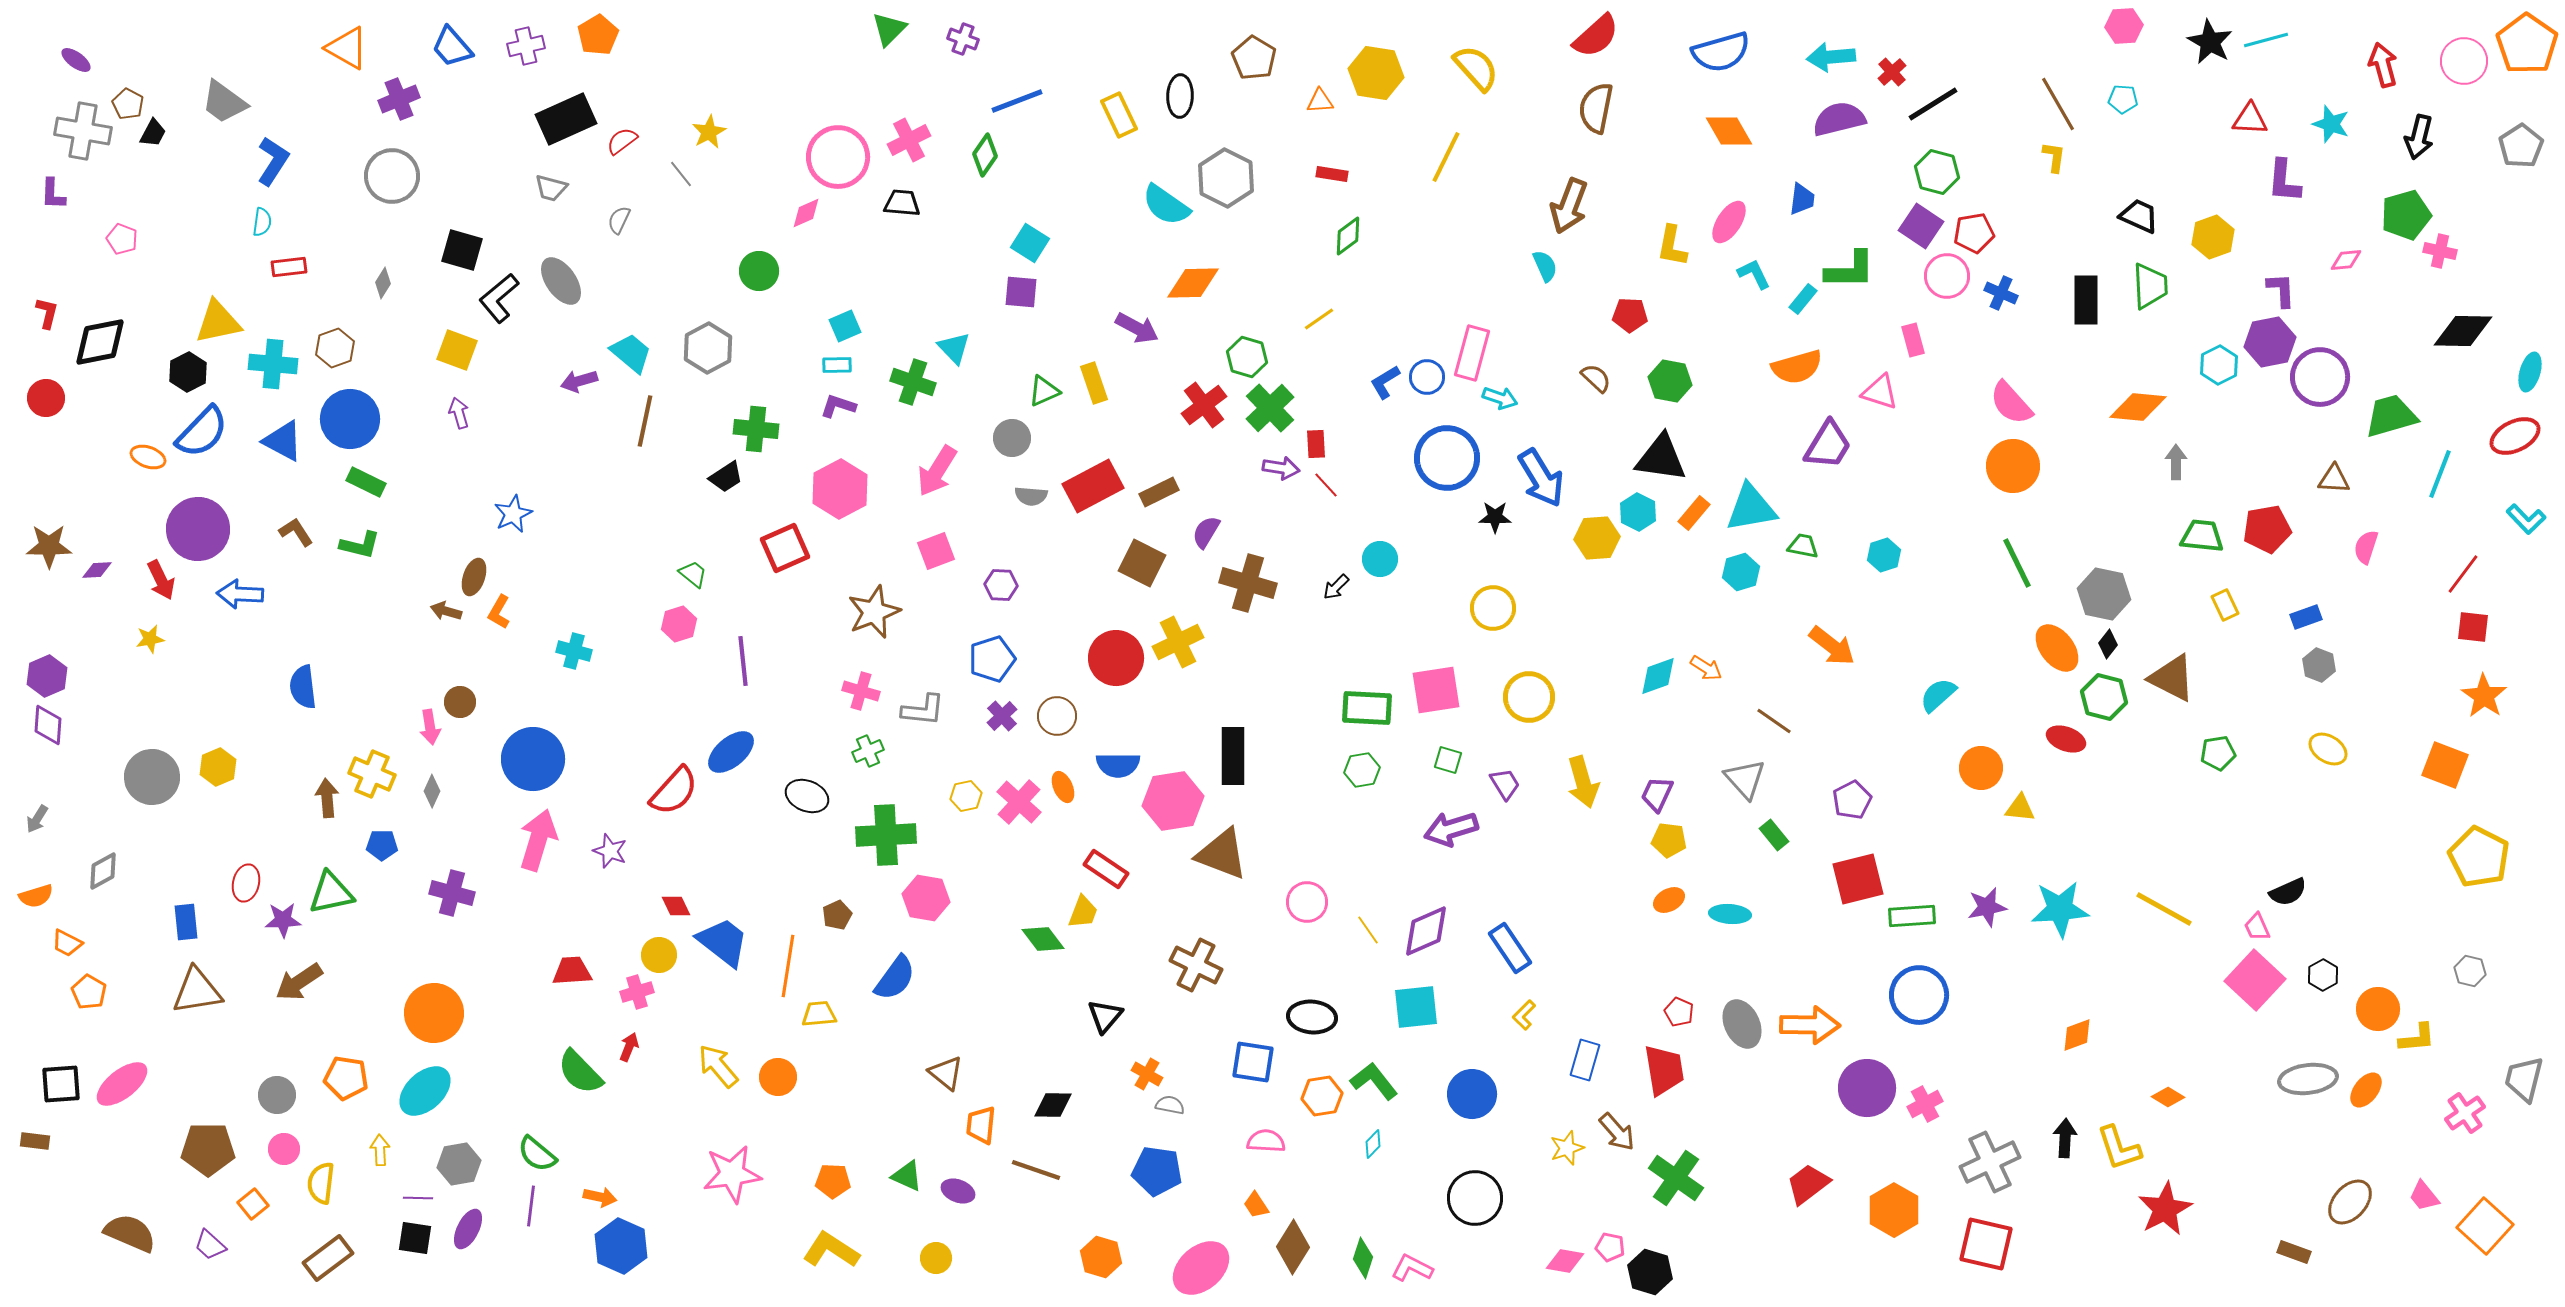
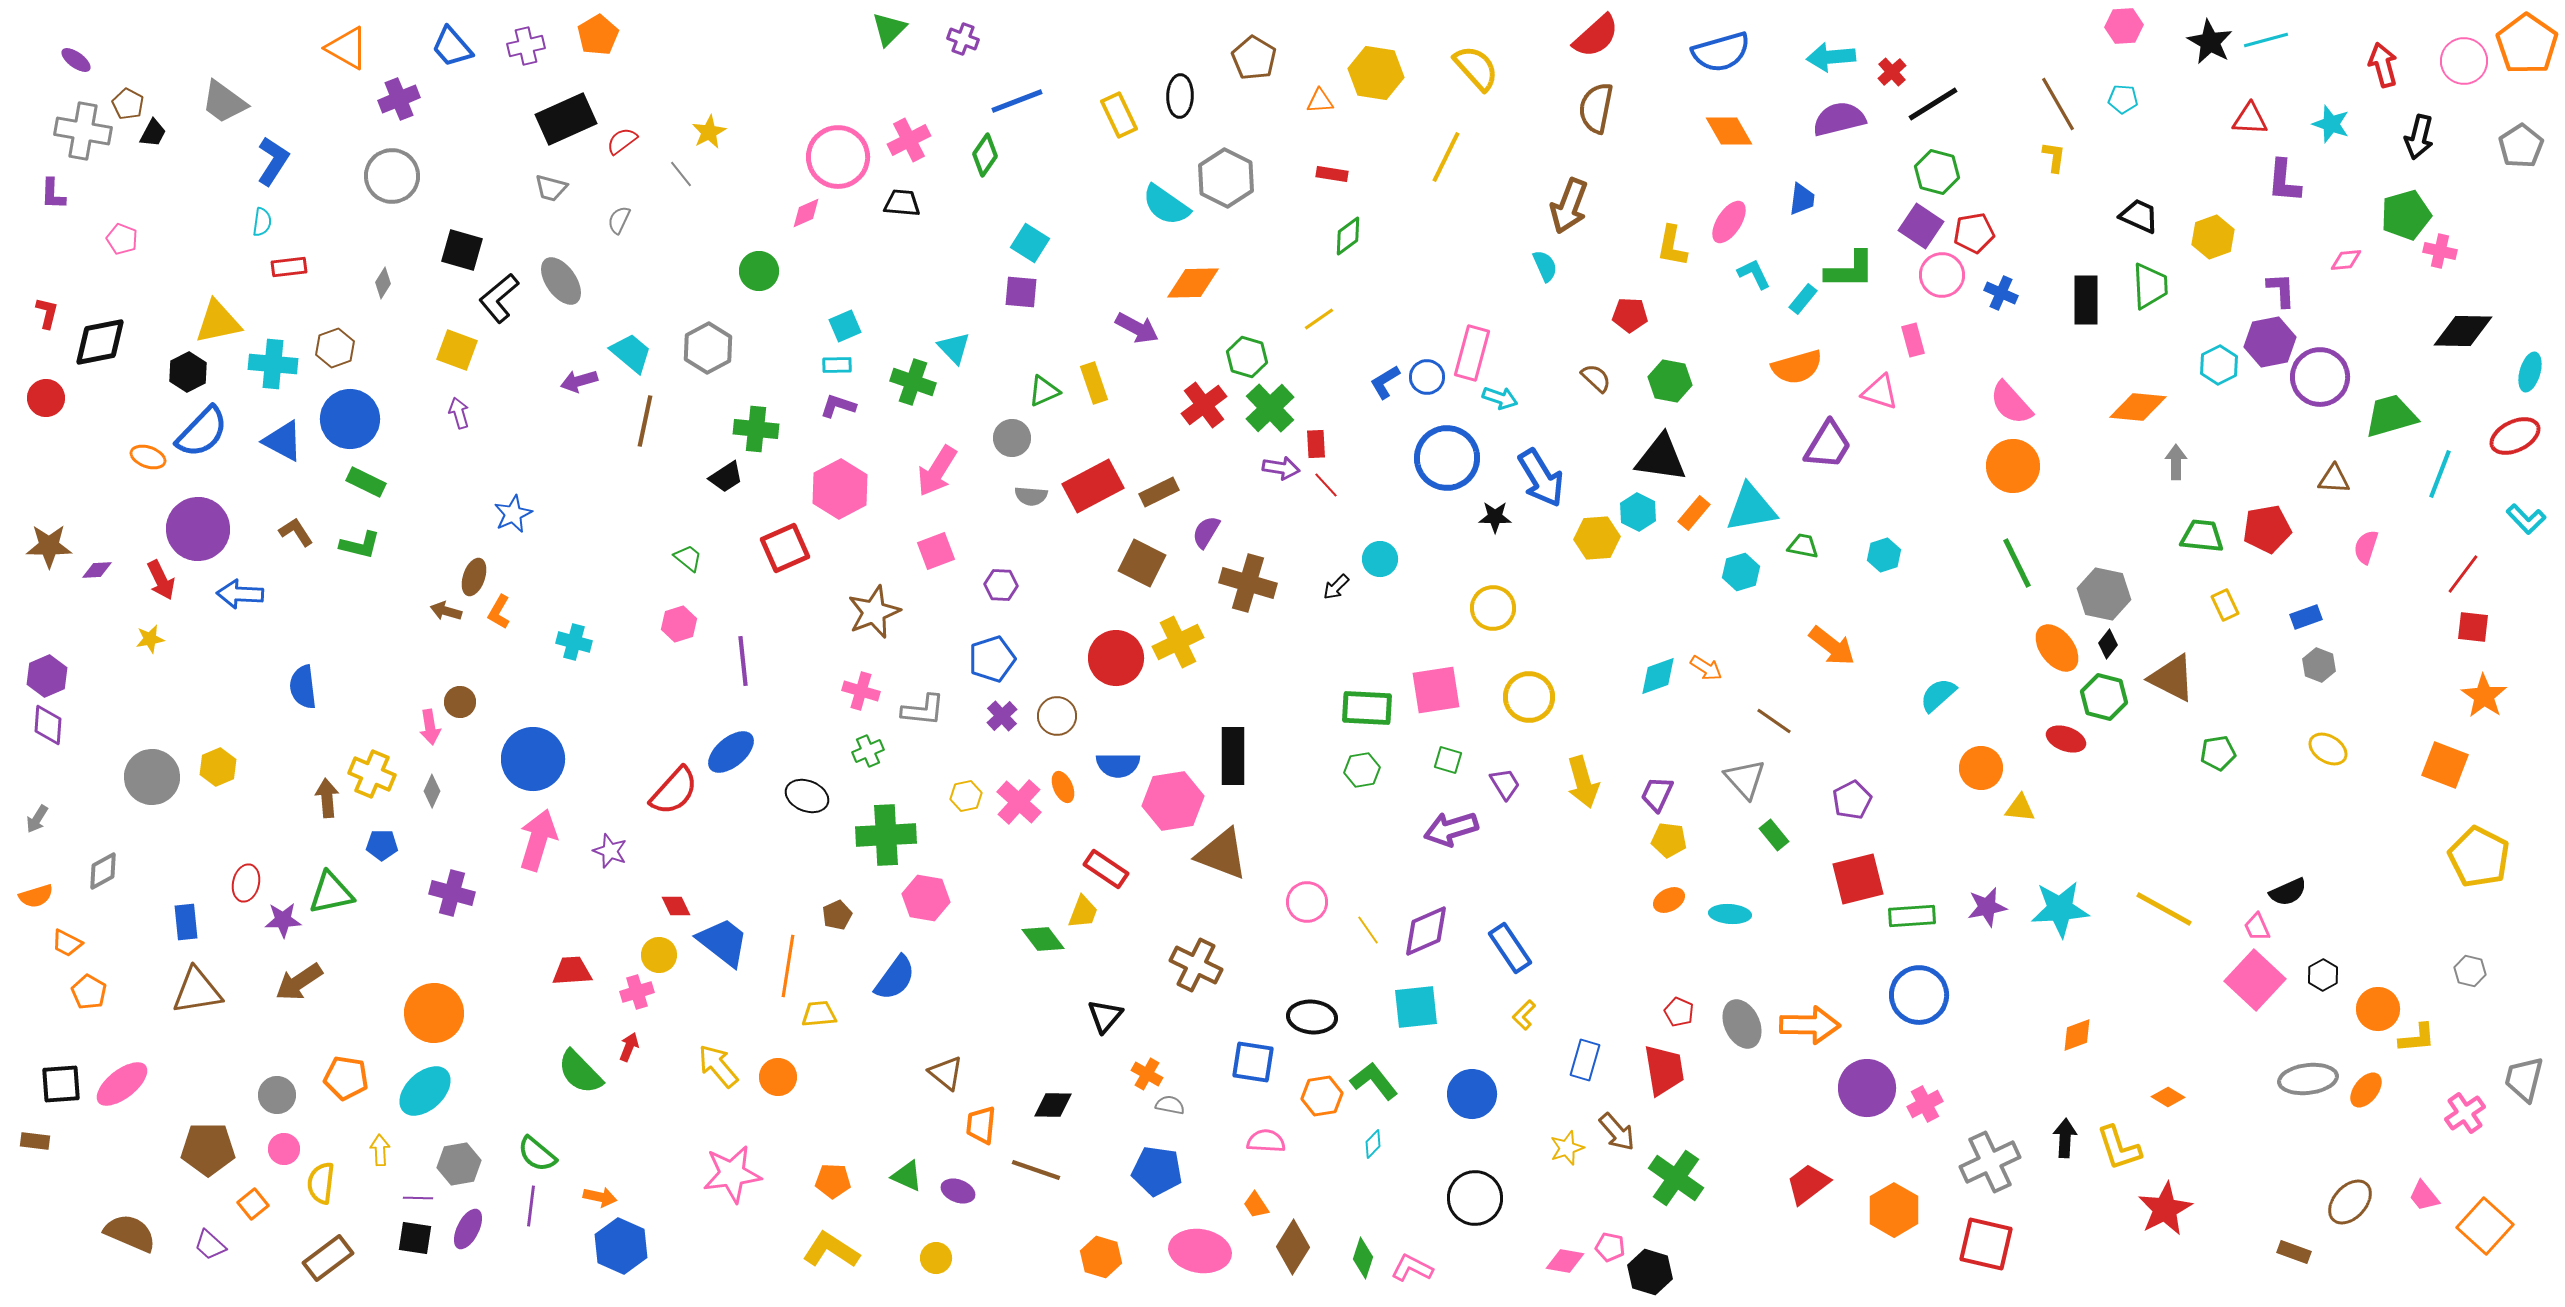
pink circle at (1947, 276): moved 5 px left, 1 px up
green trapezoid at (693, 574): moved 5 px left, 16 px up
cyan cross at (574, 651): moved 9 px up
pink ellipse at (1201, 1268): moved 1 px left, 17 px up; rotated 50 degrees clockwise
